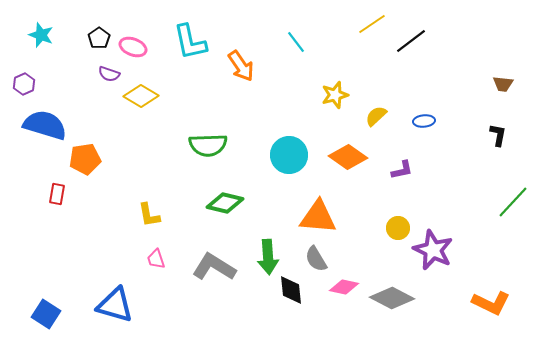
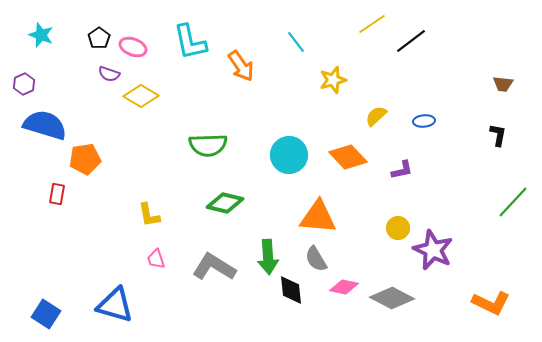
yellow star: moved 2 px left, 15 px up
orange diamond: rotated 12 degrees clockwise
